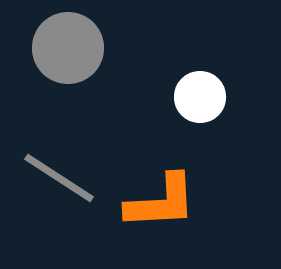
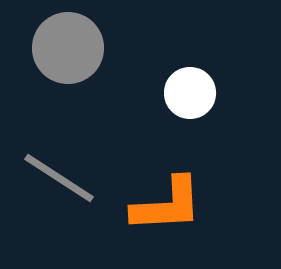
white circle: moved 10 px left, 4 px up
orange L-shape: moved 6 px right, 3 px down
